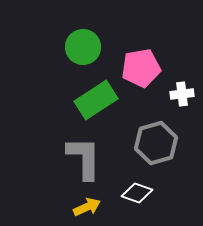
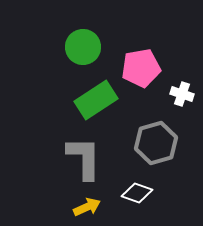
white cross: rotated 25 degrees clockwise
